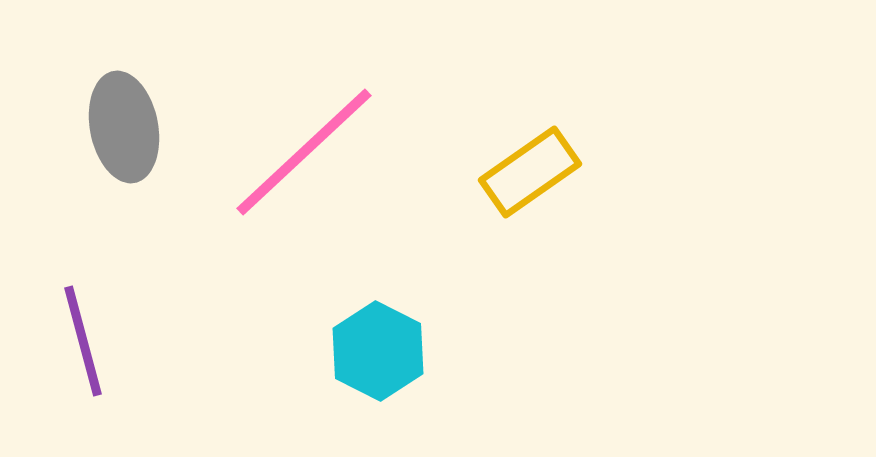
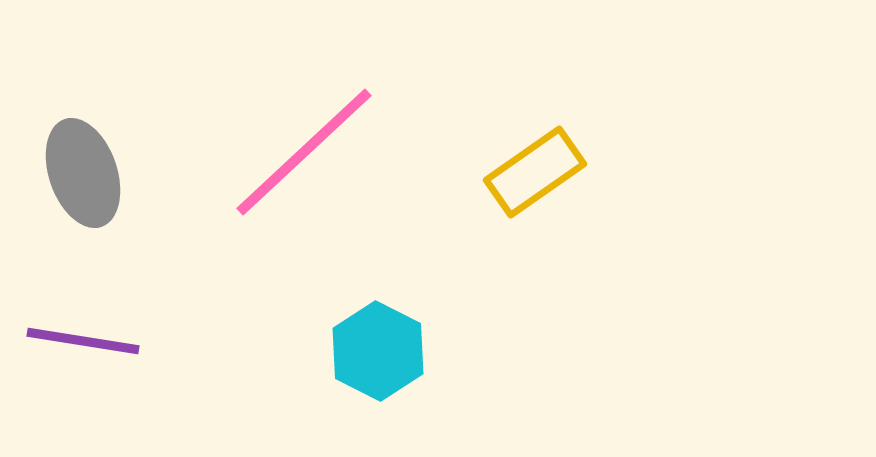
gray ellipse: moved 41 px left, 46 px down; rotated 8 degrees counterclockwise
yellow rectangle: moved 5 px right
purple line: rotated 66 degrees counterclockwise
